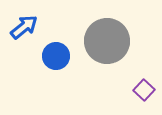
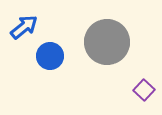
gray circle: moved 1 px down
blue circle: moved 6 px left
